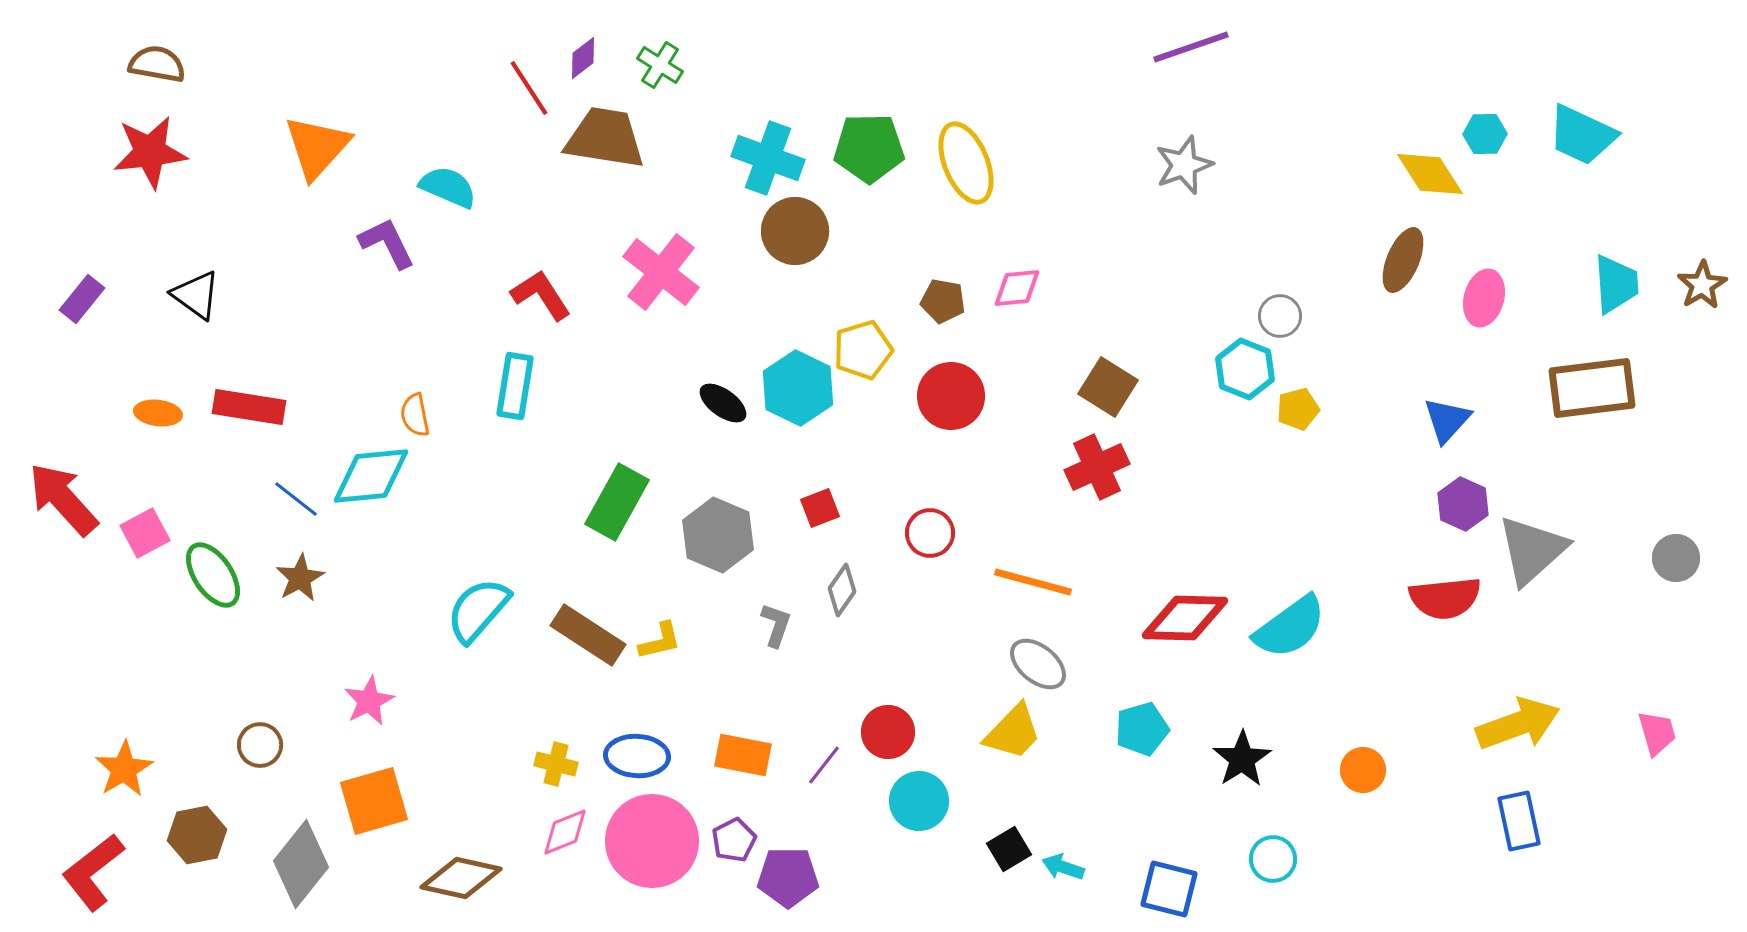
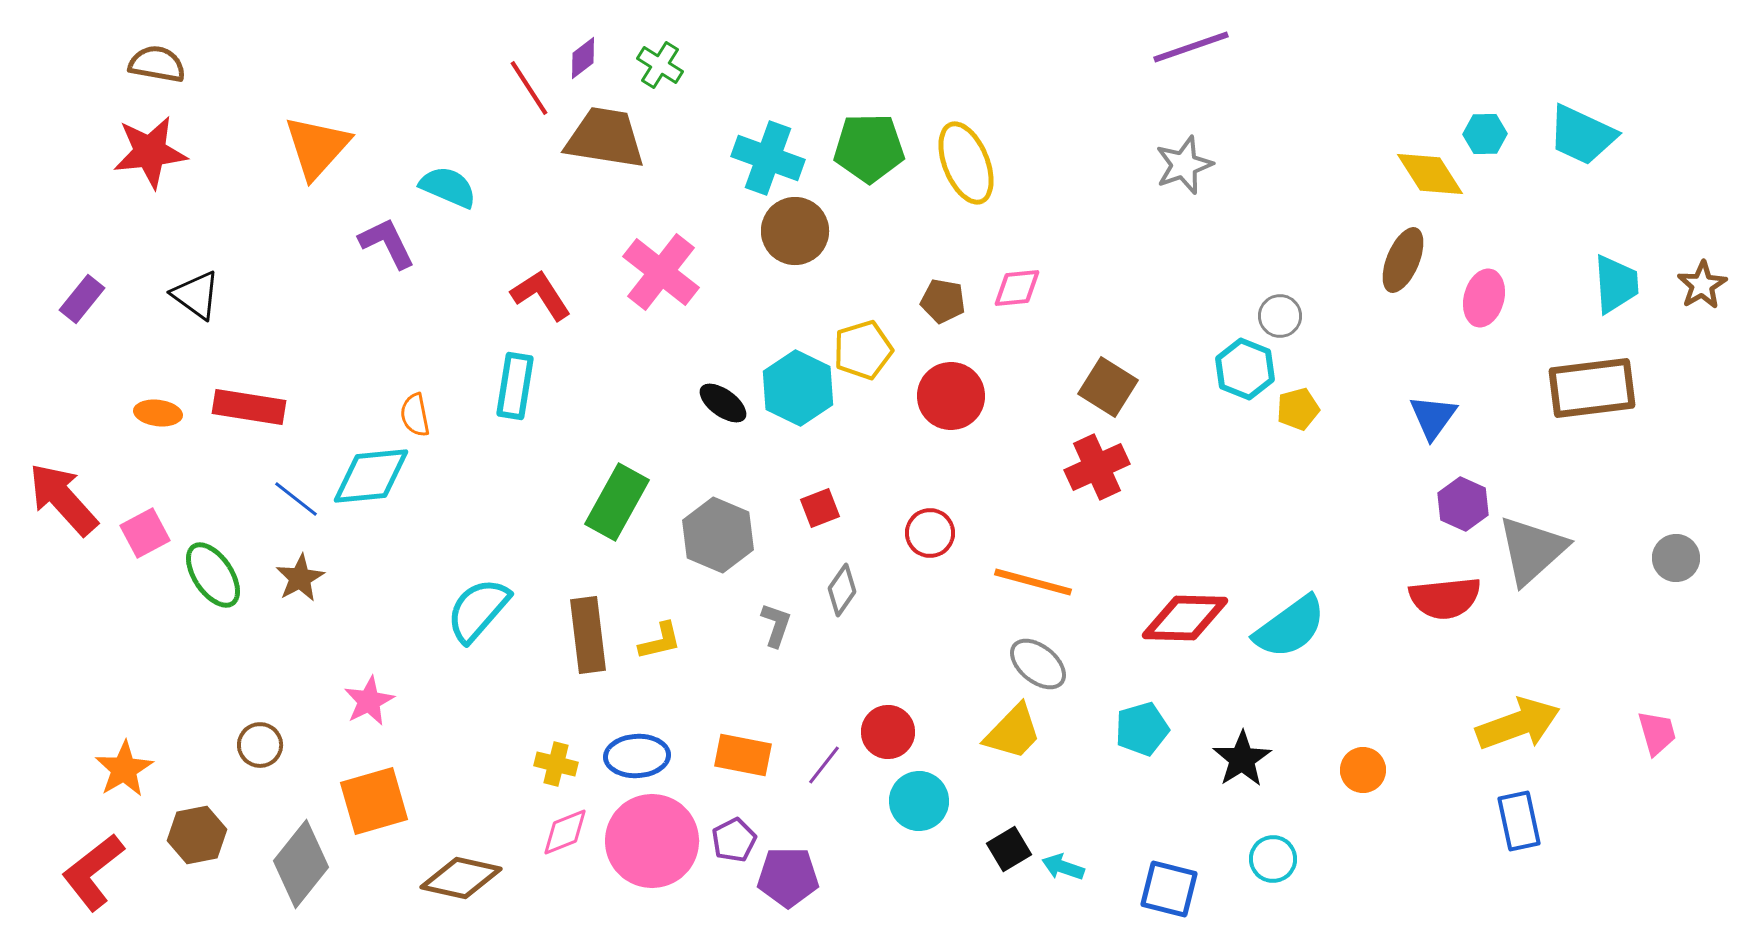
blue triangle at (1447, 420): moved 14 px left, 3 px up; rotated 6 degrees counterclockwise
brown rectangle at (588, 635): rotated 50 degrees clockwise
blue ellipse at (637, 756): rotated 6 degrees counterclockwise
